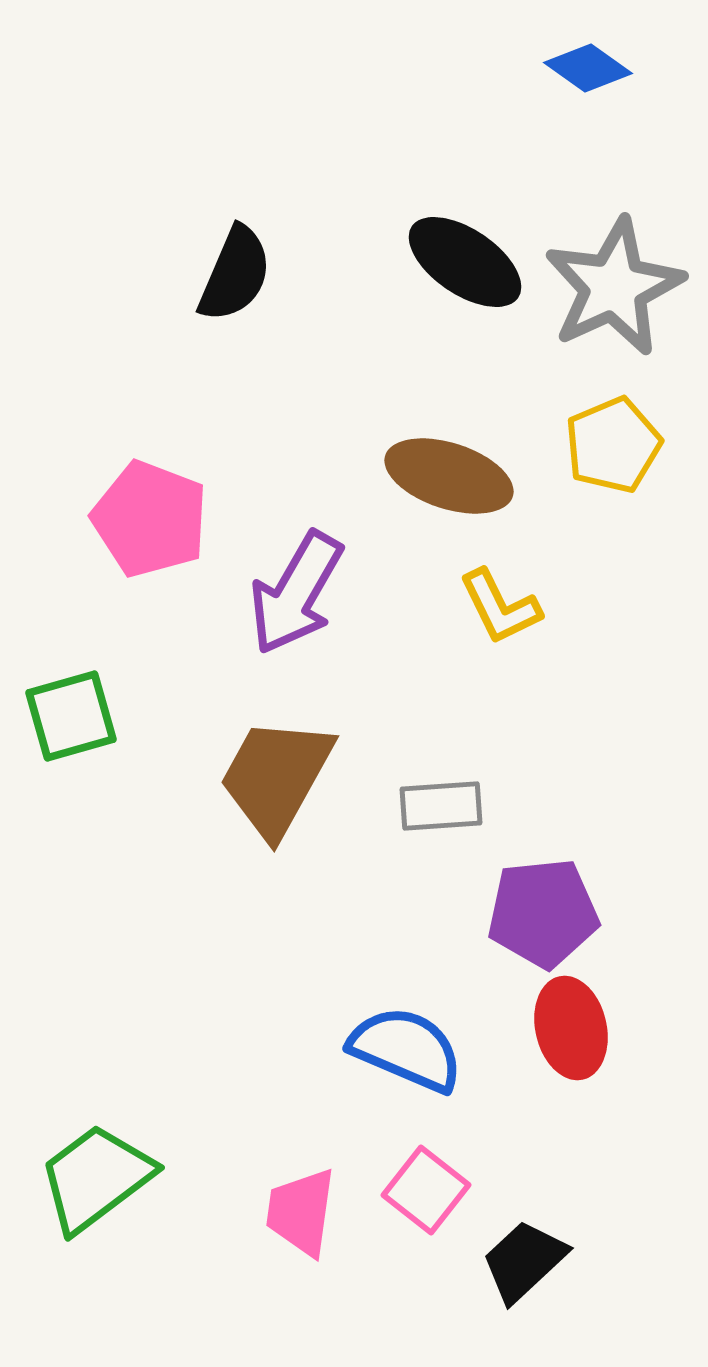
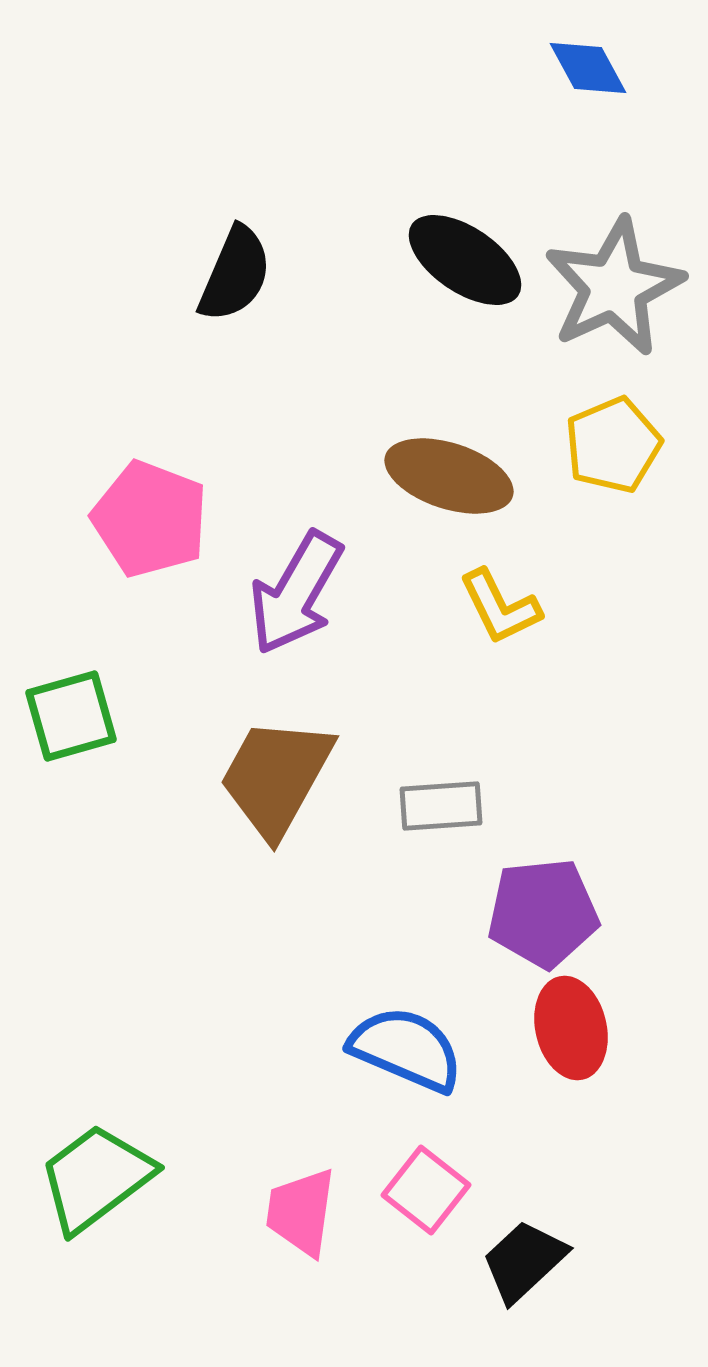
blue diamond: rotated 26 degrees clockwise
black ellipse: moved 2 px up
